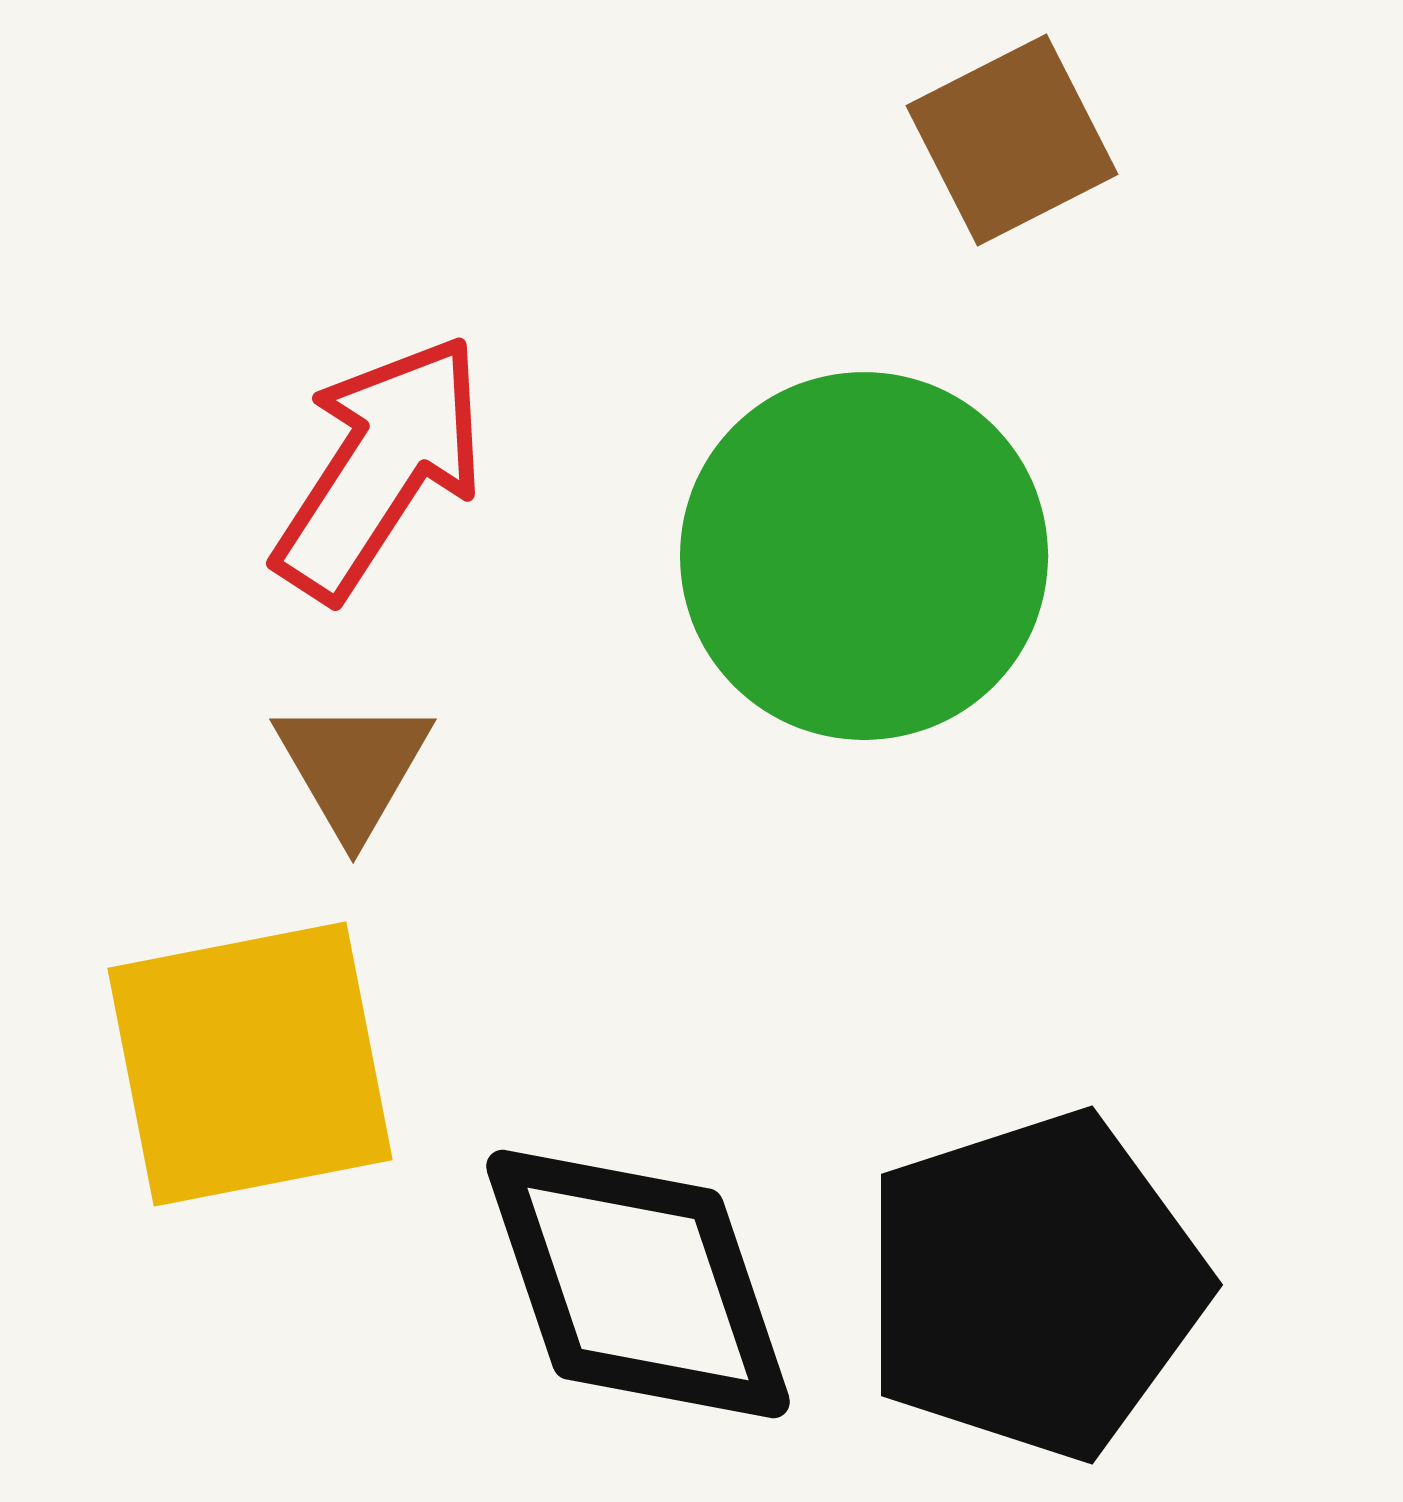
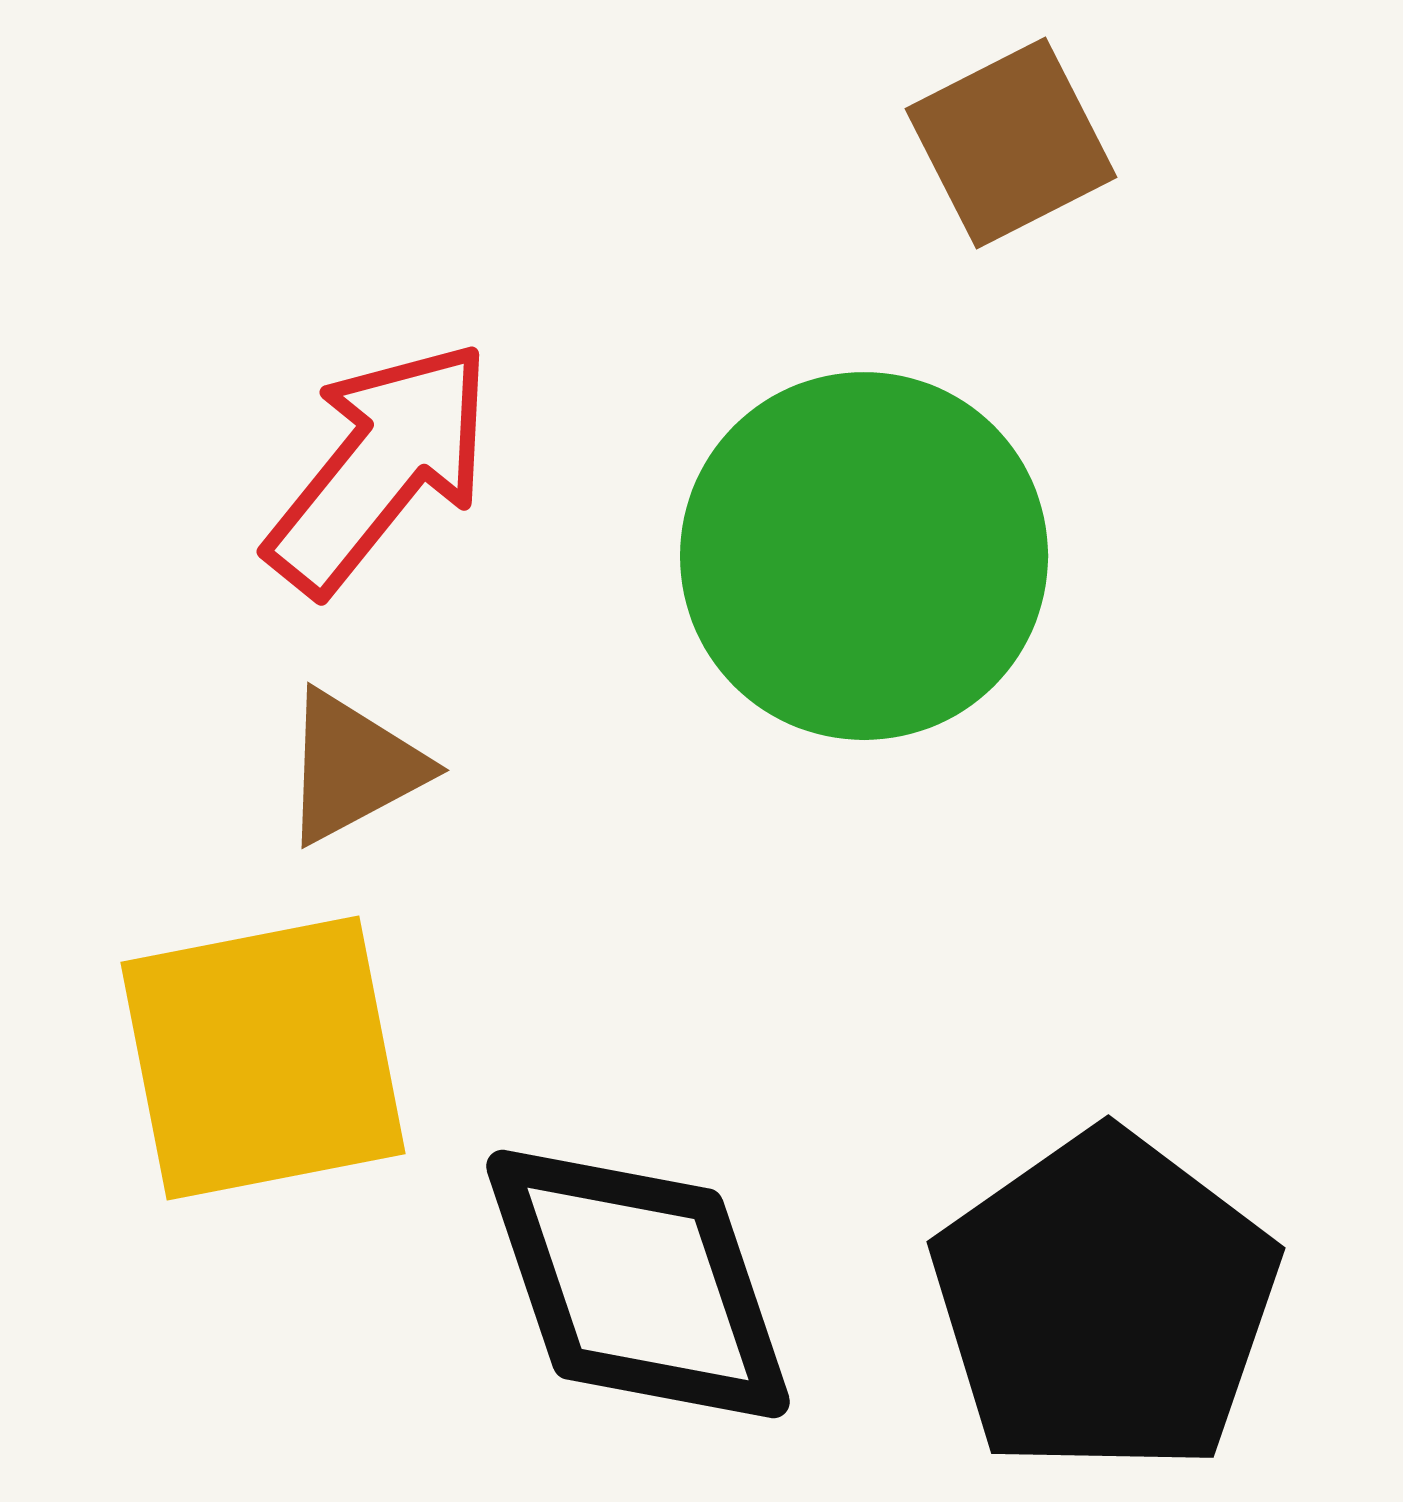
brown square: moved 1 px left, 3 px down
red arrow: rotated 6 degrees clockwise
brown triangle: rotated 32 degrees clockwise
yellow square: moved 13 px right, 6 px up
black pentagon: moved 71 px right, 18 px down; rotated 17 degrees counterclockwise
